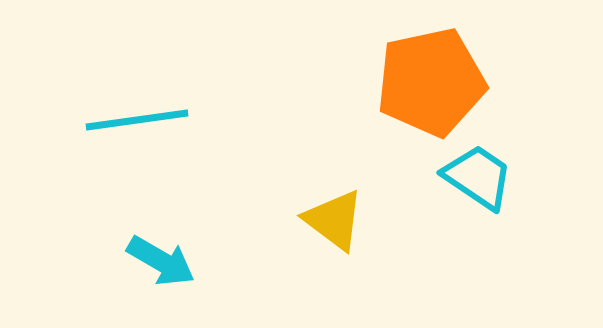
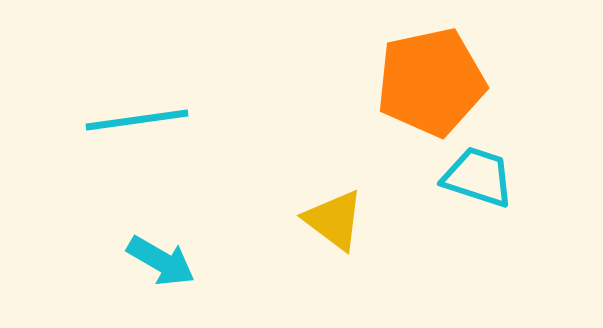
cyan trapezoid: rotated 16 degrees counterclockwise
